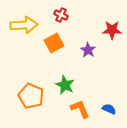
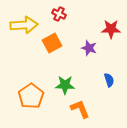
red cross: moved 2 px left, 1 px up
red star: moved 1 px left, 1 px up
orange square: moved 2 px left
purple star: moved 1 px right, 2 px up; rotated 14 degrees counterclockwise
green star: rotated 24 degrees counterclockwise
orange pentagon: rotated 15 degrees clockwise
blue semicircle: moved 29 px up; rotated 48 degrees clockwise
